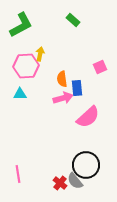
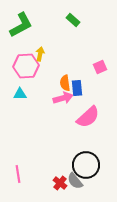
orange semicircle: moved 3 px right, 4 px down
